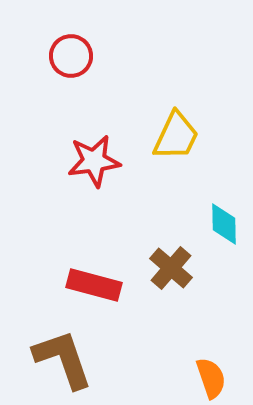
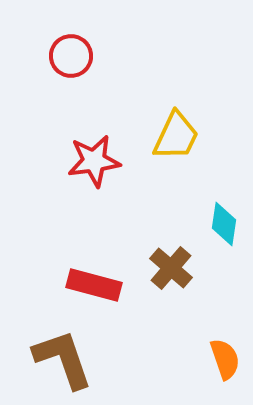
cyan diamond: rotated 9 degrees clockwise
orange semicircle: moved 14 px right, 19 px up
